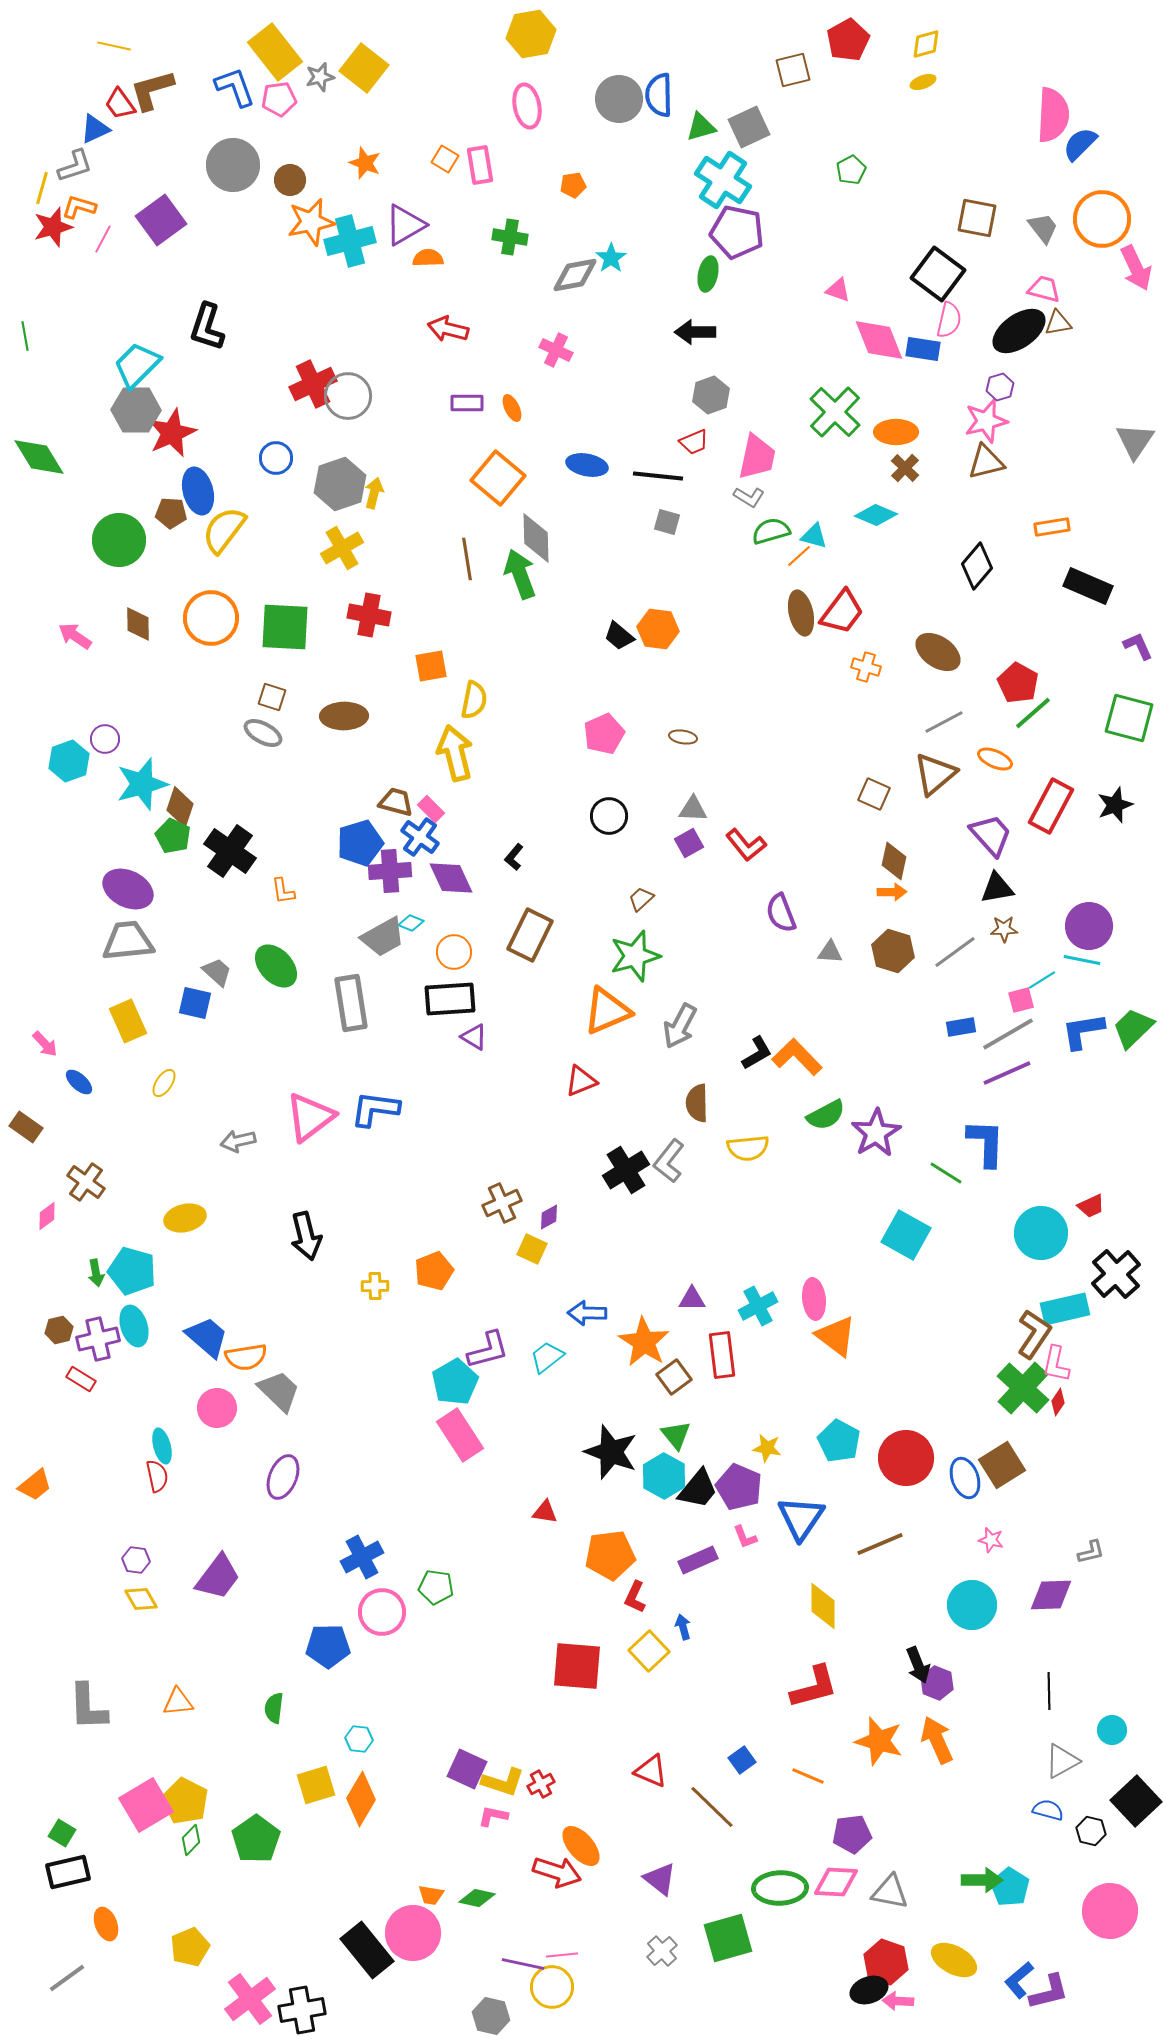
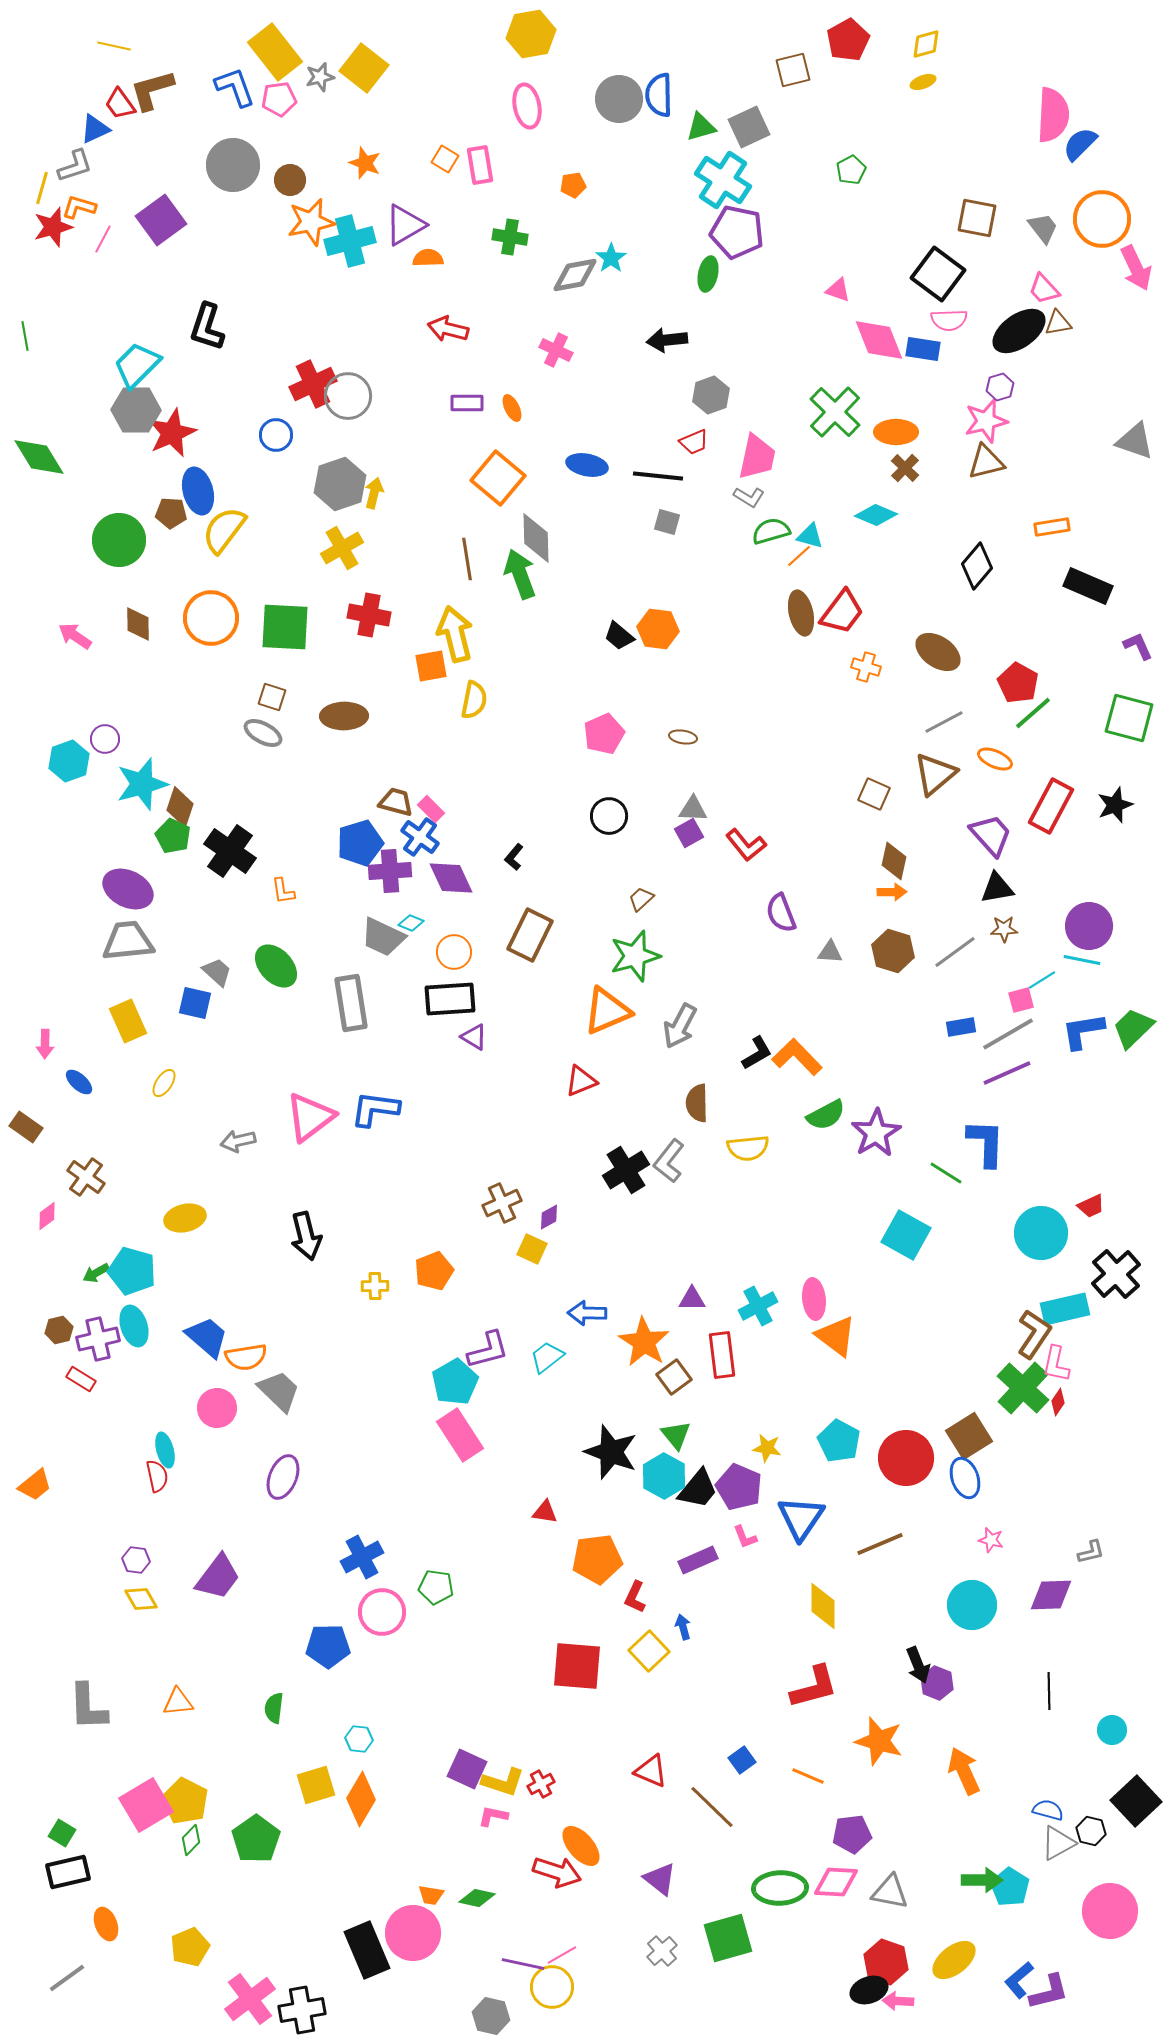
pink trapezoid at (1044, 289): rotated 148 degrees counterclockwise
pink semicircle at (949, 320): rotated 75 degrees clockwise
black arrow at (695, 332): moved 28 px left, 8 px down; rotated 6 degrees counterclockwise
gray triangle at (1135, 441): rotated 45 degrees counterclockwise
blue circle at (276, 458): moved 23 px up
cyan triangle at (814, 536): moved 4 px left
yellow arrow at (455, 753): moved 119 px up
purple square at (689, 843): moved 10 px up
gray trapezoid at (383, 937): rotated 54 degrees clockwise
pink arrow at (45, 1044): rotated 44 degrees clockwise
brown cross at (86, 1182): moved 5 px up
green arrow at (96, 1273): rotated 72 degrees clockwise
cyan ellipse at (162, 1446): moved 3 px right, 4 px down
brown square at (1002, 1465): moved 33 px left, 29 px up
orange pentagon at (610, 1555): moved 13 px left, 4 px down
orange arrow at (937, 1740): moved 27 px right, 31 px down
gray triangle at (1062, 1761): moved 4 px left, 82 px down
black rectangle at (367, 1950): rotated 16 degrees clockwise
pink line at (562, 1955): rotated 24 degrees counterclockwise
yellow ellipse at (954, 1960): rotated 66 degrees counterclockwise
